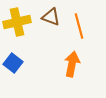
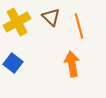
brown triangle: rotated 24 degrees clockwise
yellow cross: rotated 16 degrees counterclockwise
orange arrow: rotated 20 degrees counterclockwise
